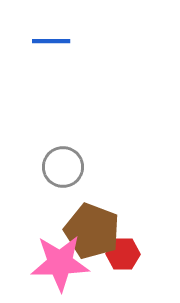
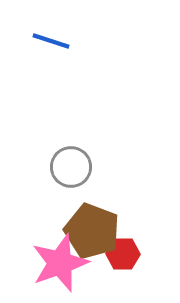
blue line: rotated 18 degrees clockwise
gray circle: moved 8 px right
pink star: rotated 18 degrees counterclockwise
